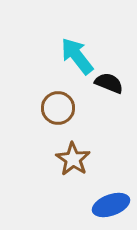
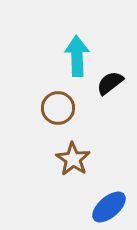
cyan arrow: rotated 36 degrees clockwise
black semicircle: moved 1 px right; rotated 60 degrees counterclockwise
blue ellipse: moved 2 px left, 2 px down; rotated 21 degrees counterclockwise
